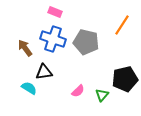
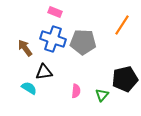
gray pentagon: moved 3 px left; rotated 10 degrees counterclockwise
pink semicircle: moved 2 px left; rotated 40 degrees counterclockwise
